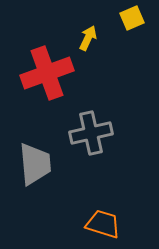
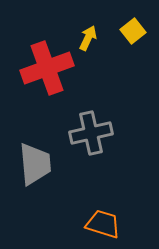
yellow square: moved 1 px right, 13 px down; rotated 15 degrees counterclockwise
red cross: moved 5 px up
